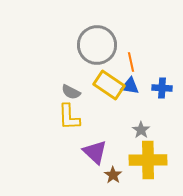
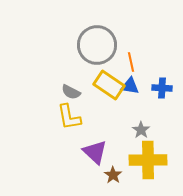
yellow L-shape: rotated 8 degrees counterclockwise
